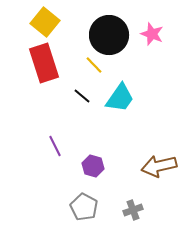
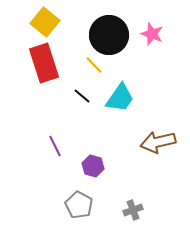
brown arrow: moved 1 px left, 24 px up
gray pentagon: moved 5 px left, 2 px up
